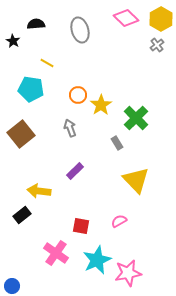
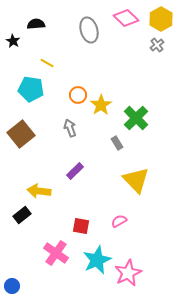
gray ellipse: moved 9 px right
pink star: rotated 16 degrees counterclockwise
